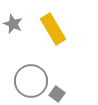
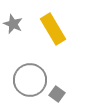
gray circle: moved 1 px left, 1 px up
